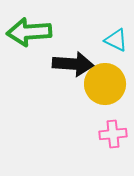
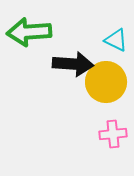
yellow circle: moved 1 px right, 2 px up
